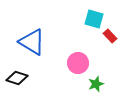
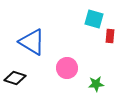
red rectangle: rotated 48 degrees clockwise
pink circle: moved 11 px left, 5 px down
black diamond: moved 2 px left
green star: rotated 14 degrees clockwise
